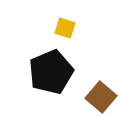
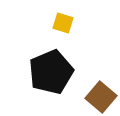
yellow square: moved 2 px left, 5 px up
